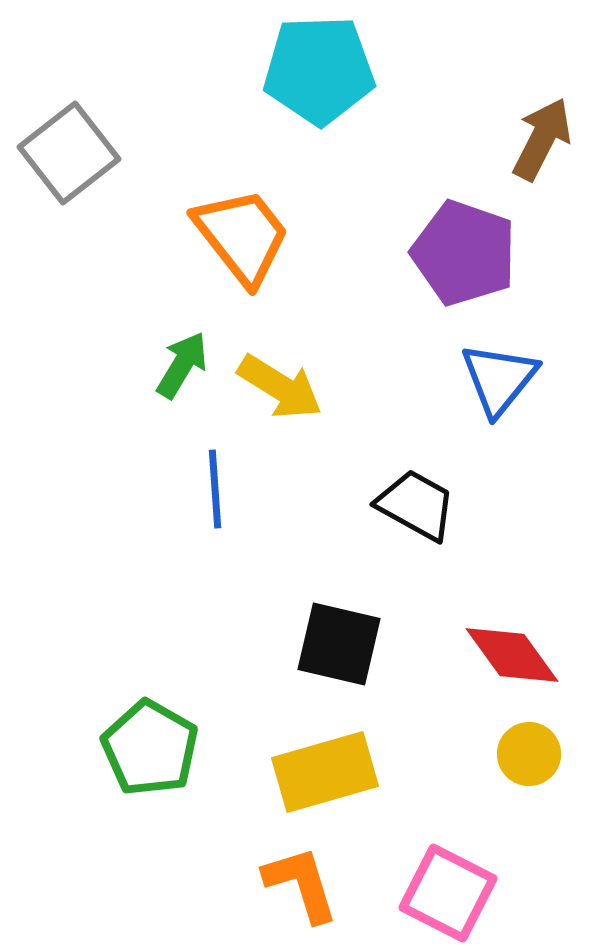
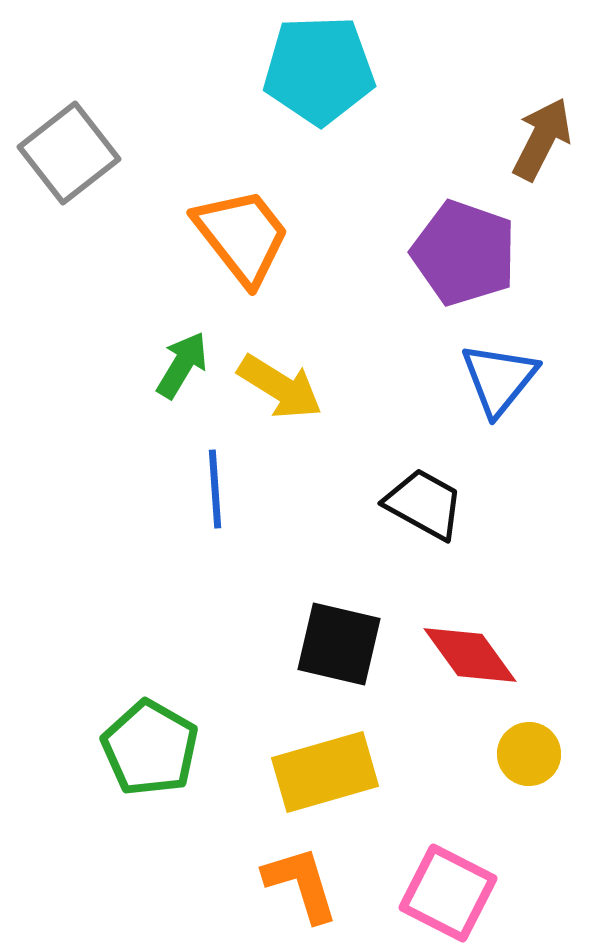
black trapezoid: moved 8 px right, 1 px up
red diamond: moved 42 px left
